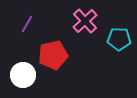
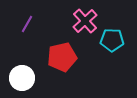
cyan pentagon: moved 7 px left, 1 px down
red pentagon: moved 9 px right, 2 px down
white circle: moved 1 px left, 3 px down
